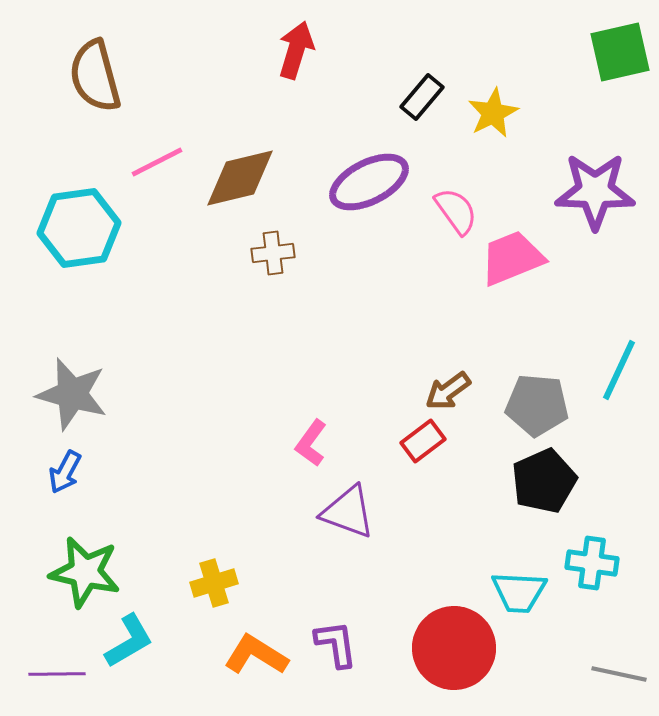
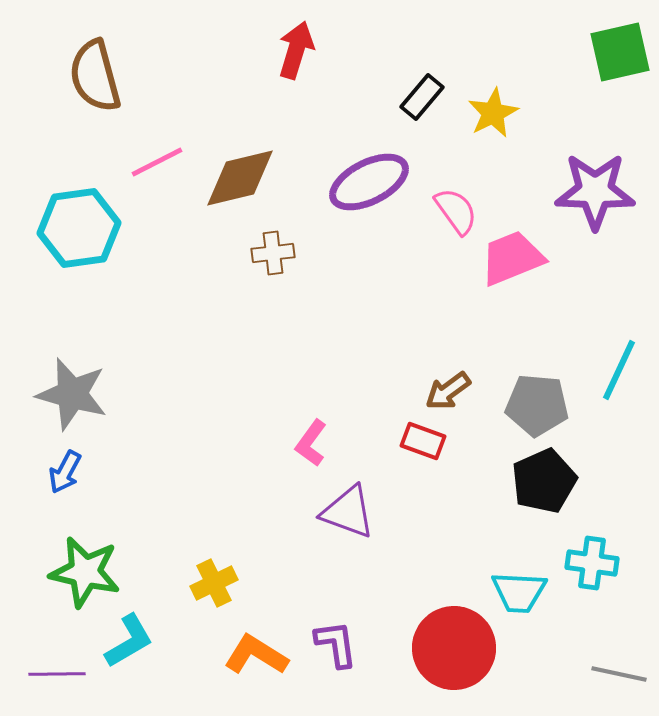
red rectangle: rotated 57 degrees clockwise
yellow cross: rotated 9 degrees counterclockwise
